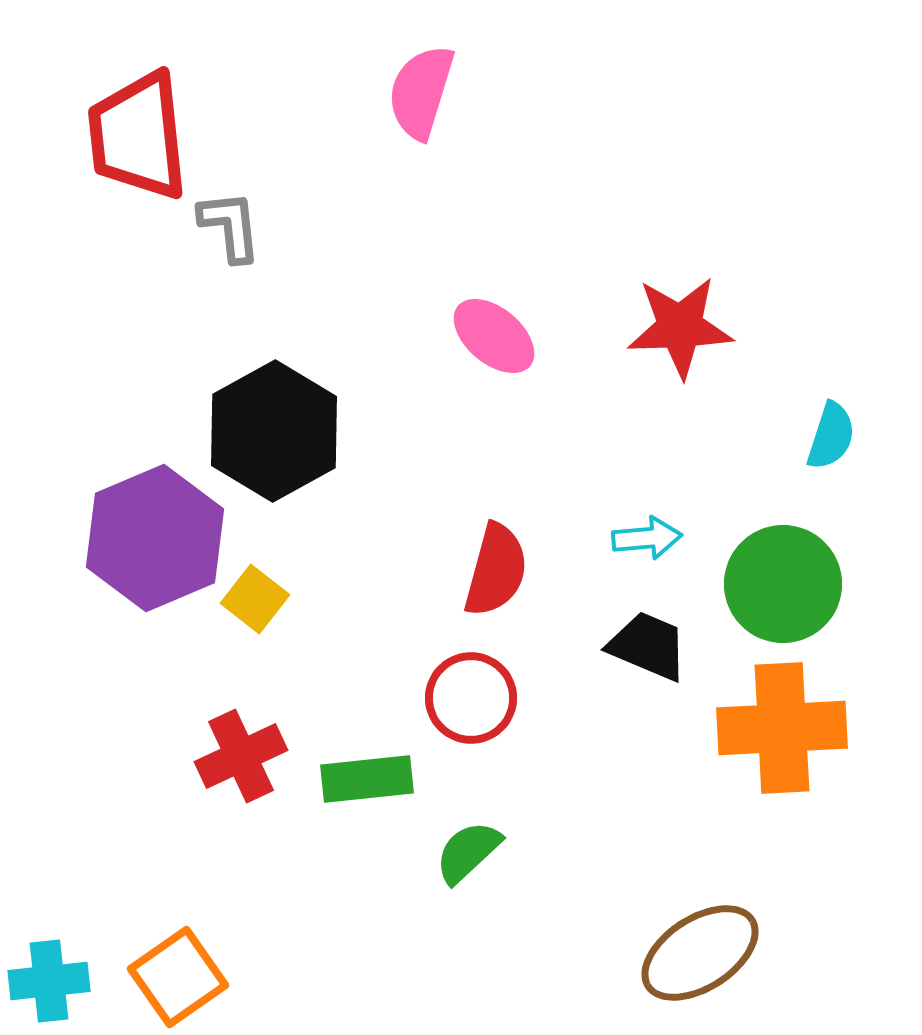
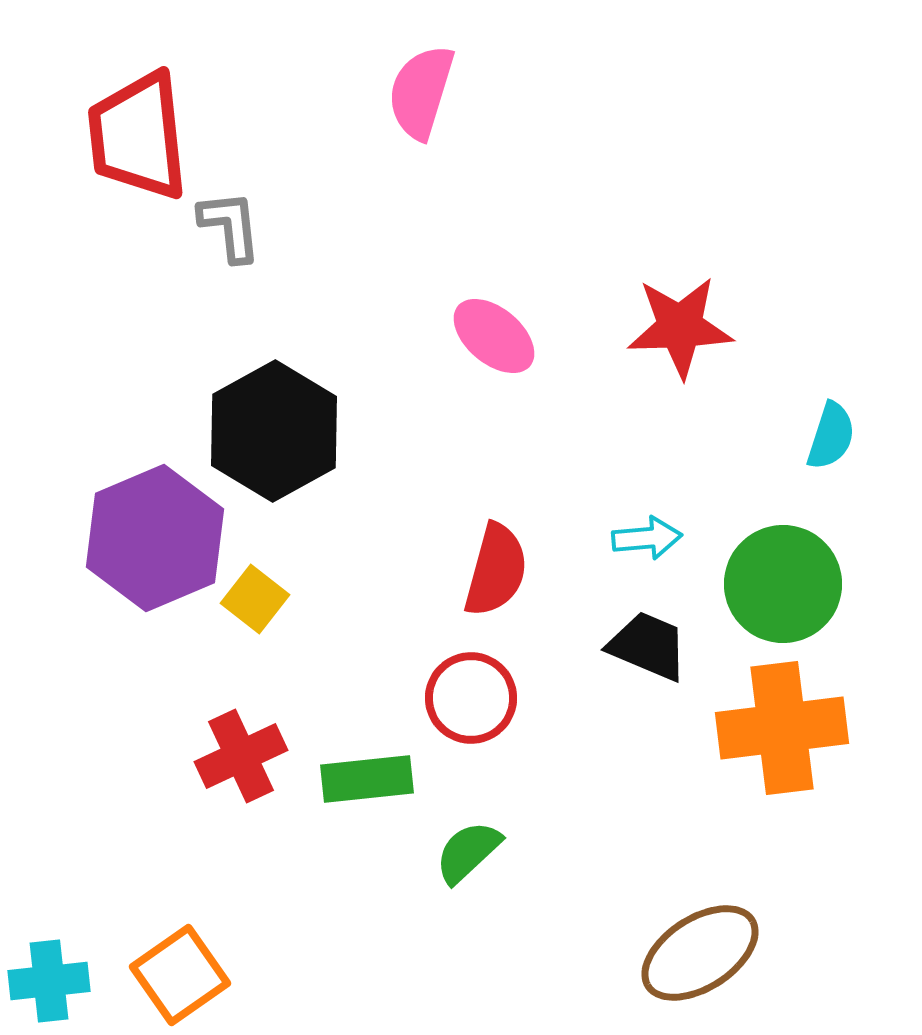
orange cross: rotated 4 degrees counterclockwise
orange square: moved 2 px right, 2 px up
